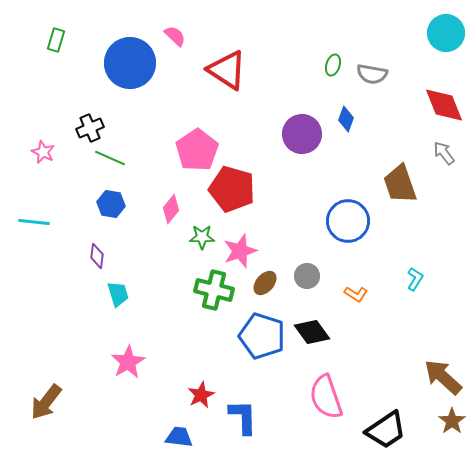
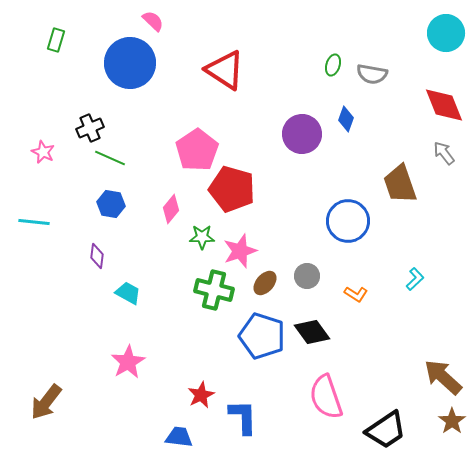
pink semicircle at (175, 36): moved 22 px left, 15 px up
red triangle at (227, 70): moved 2 px left
cyan L-shape at (415, 279): rotated 15 degrees clockwise
cyan trapezoid at (118, 294): moved 10 px right, 1 px up; rotated 44 degrees counterclockwise
